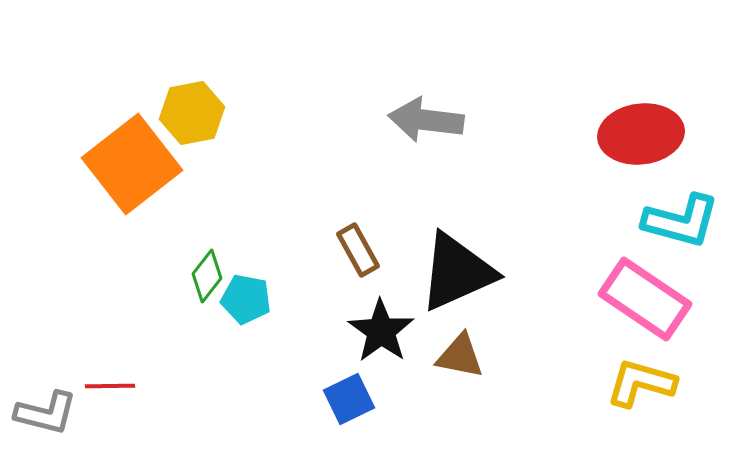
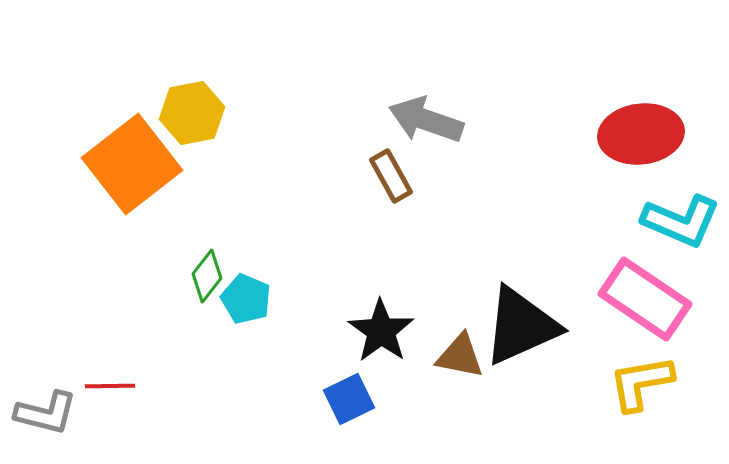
gray arrow: rotated 12 degrees clockwise
cyan L-shape: rotated 8 degrees clockwise
brown rectangle: moved 33 px right, 74 px up
black triangle: moved 64 px right, 54 px down
cyan pentagon: rotated 12 degrees clockwise
yellow L-shape: rotated 26 degrees counterclockwise
